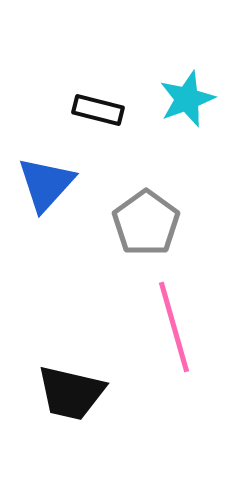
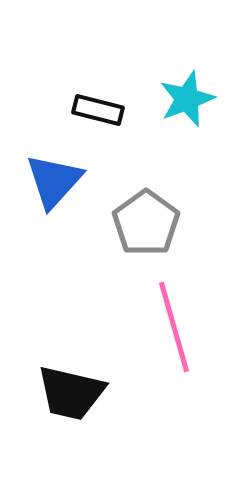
blue triangle: moved 8 px right, 3 px up
